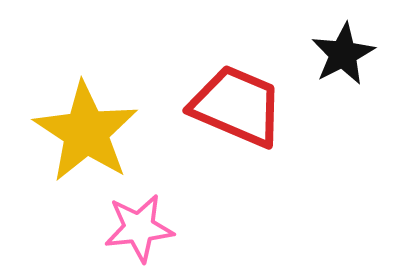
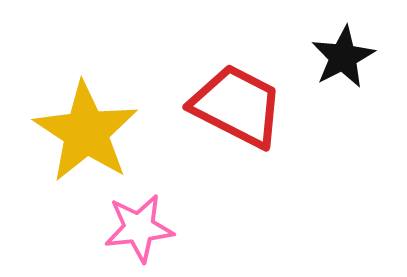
black star: moved 3 px down
red trapezoid: rotated 4 degrees clockwise
